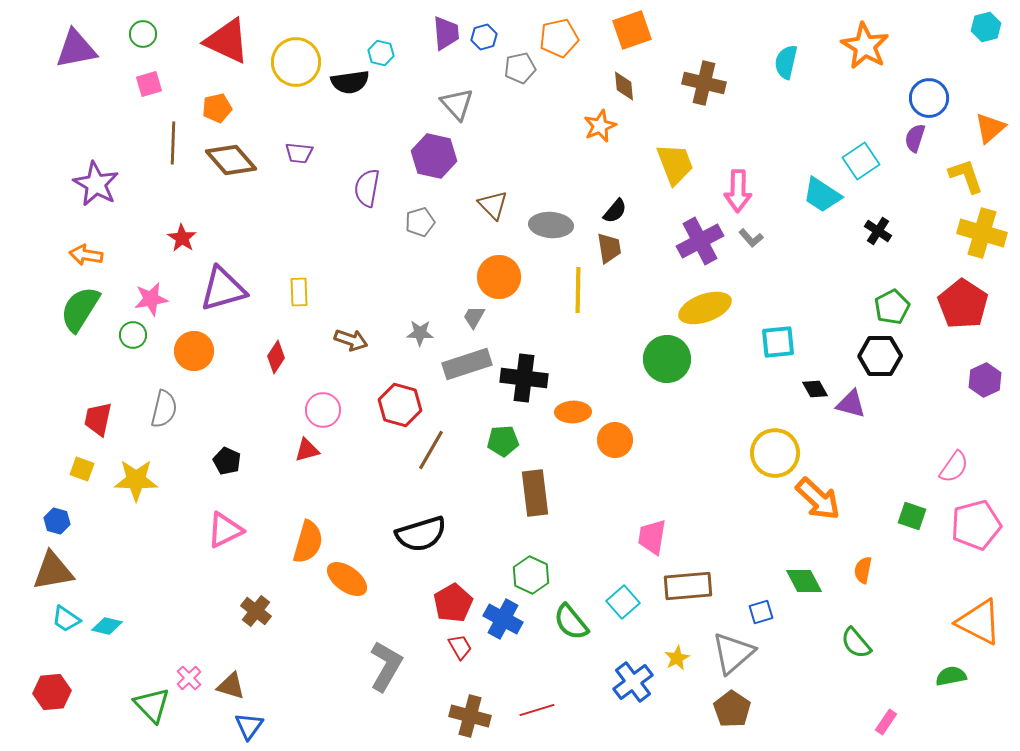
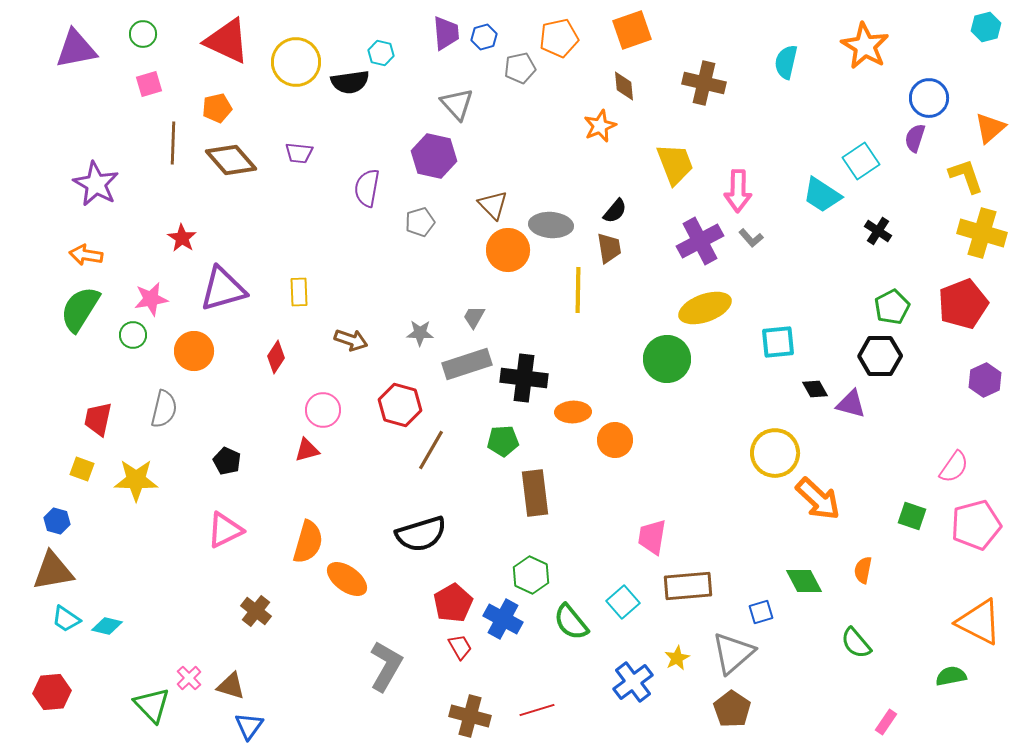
orange circle at (499, 277): moved 9 px right, 27 px up
red pentagon at (963, 304): rotated 18 degrees clockwise
